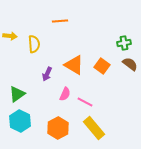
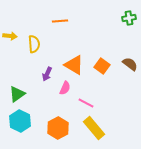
green cross: moved 5 px right, 25 px up
pink semicircle: moved 6 px up
pink line: moved 1 px right, 1 px down
